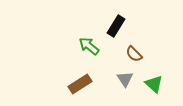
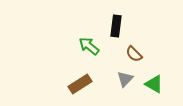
black rectangle: rotated 25 degrees counterclockwise
gray triangle: rotated 18 degrees clockwise
green triangle: rotated 12 degrees counterclockwise
